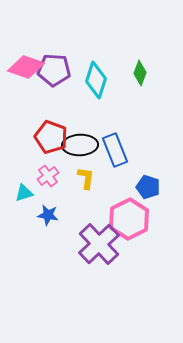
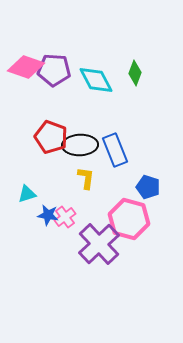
green diamond: moved 5 px left
cyan diamond: rotated 45 degrees counterclockwise
pink cross: moved 17 px right, 41 px down
cyan triangle: moved 3 px right, 1 px down
pink hexagon: rotated 18 degrees counterclockwise
